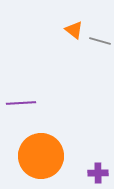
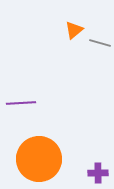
orange triangle: rotated 42 degrees clockwise
gray line: moved 2 px down
orange circle: moved 2 px left, 3 px down
